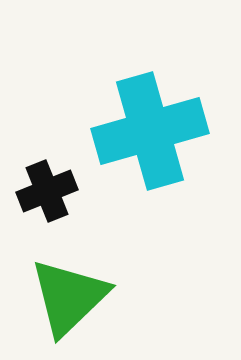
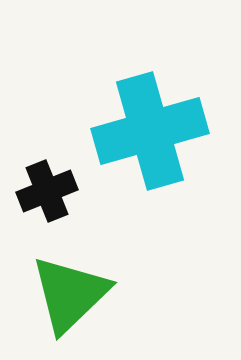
green triangle: moved 1 px right, 3 px up
